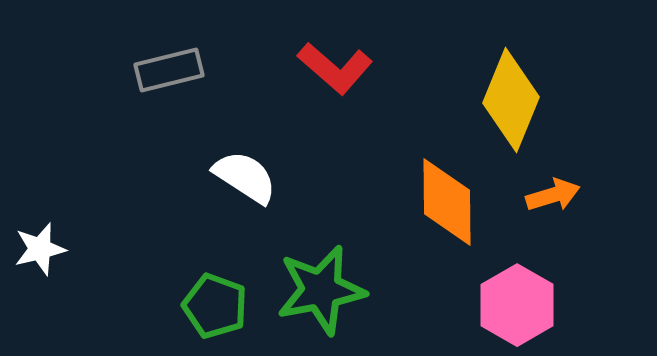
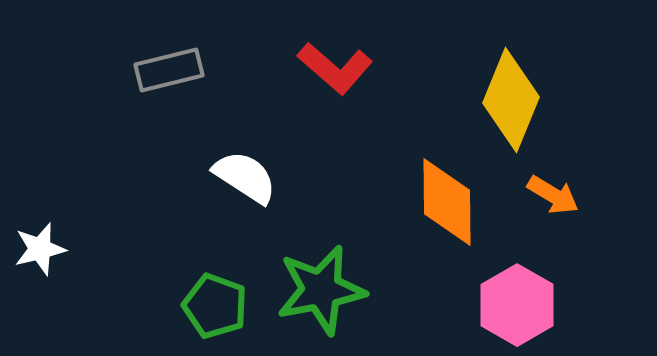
orange arrow: rotated 48 degrees clockwise
